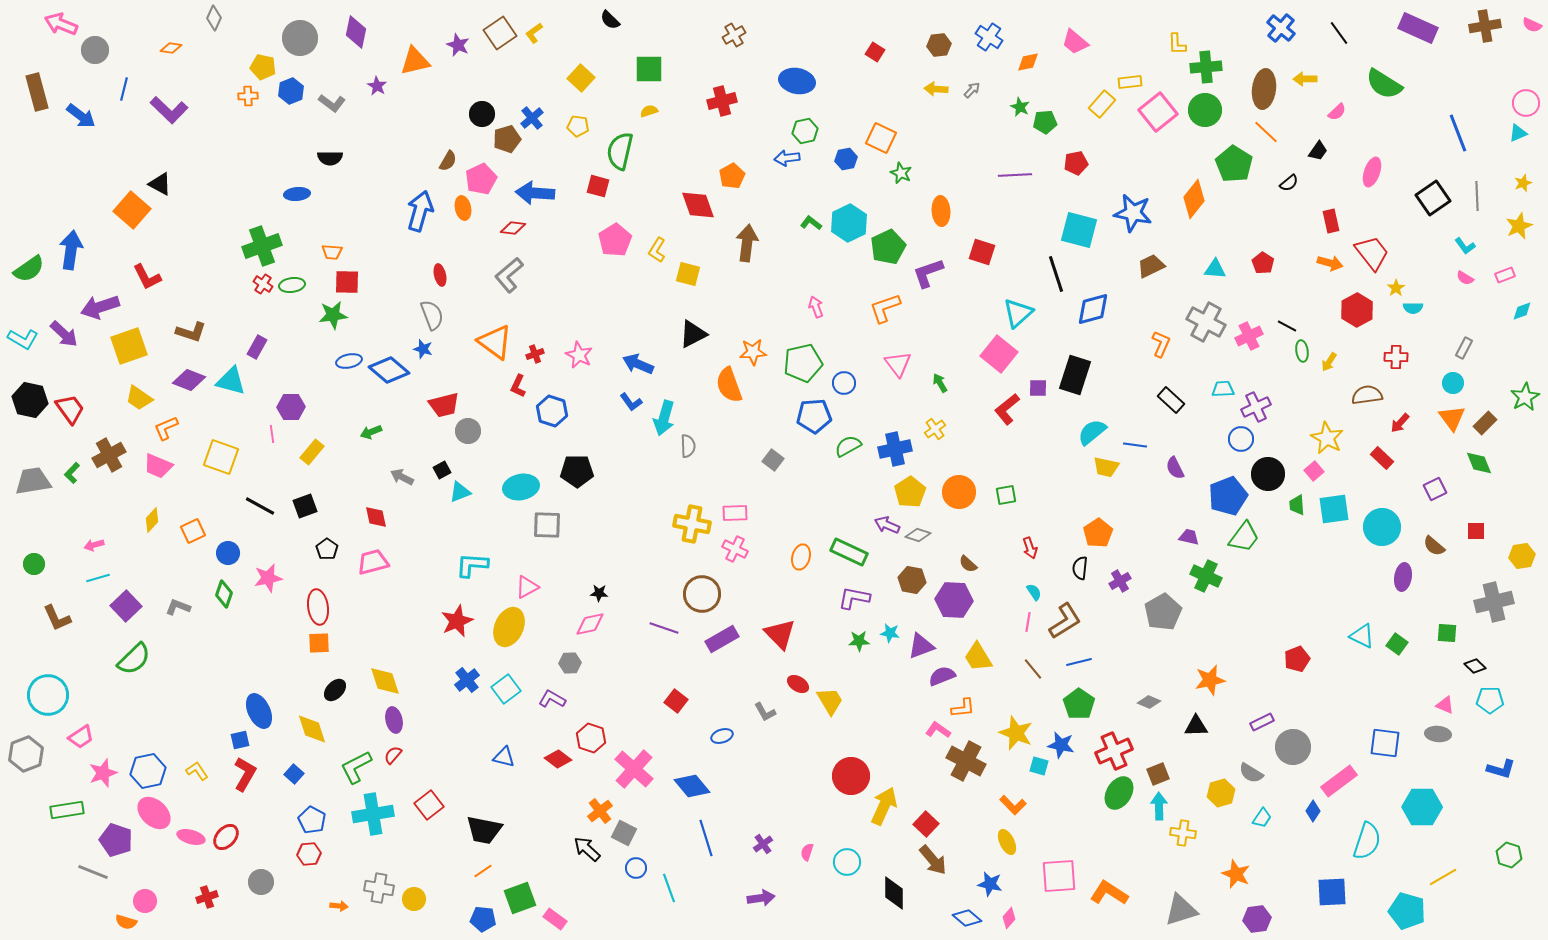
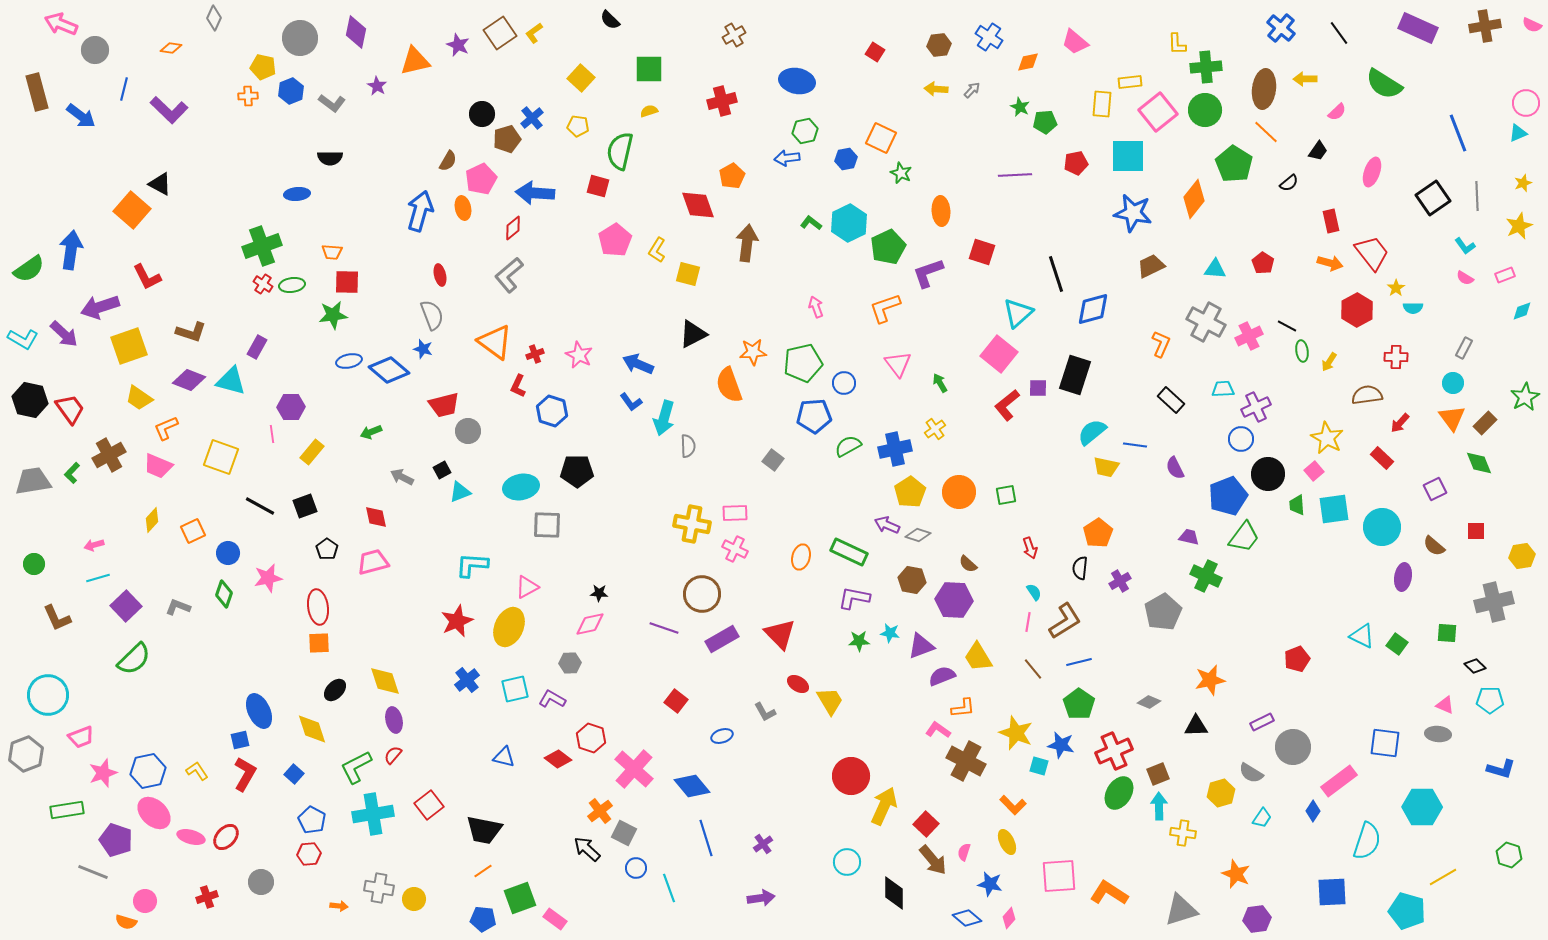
yellow rectangle at (1102, 104): rotated 36 degrees counterclockwise
red diamond at (513, 228): rotated 45 degrees counterclockwise
cyan square at (1079, 230): moved 49 px right, 74 px up; rotated 15 degrees counterclockwise
red L-shape at (1007, 409): moved 4 px up
cyan square at (506, 689): moved 9 px right; rotated 24 degrees clockwise
pink trapezoid at (81, 737): rotated 12 degrees clockwise
pink semicircle at (807, 852): moved 157 px right
